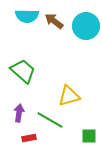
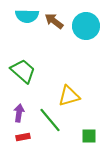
green line: rotated 20 degrees clockwise
red rectangle: moved 6 px left, 1 px up
